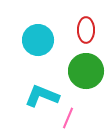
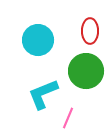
red ellipse: moved 4 px right, 1 px down
cyan L-shape: moved 1 px right, 2 px up; rotated 44 degrees counterclockwise
